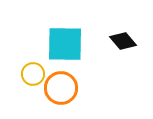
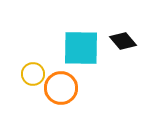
cyan square: moved 16 px right, 4 px down
